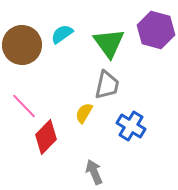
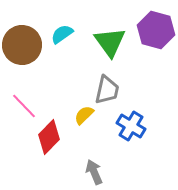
green triangle: moved 1 px right, 1 px up
gray trapezoid: moved 5 px down
yellow semicircle: moved 2 px down; rotated 15 degrees clockwise
red diamond: moved 3 px right
